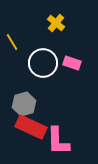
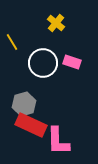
pink rectangle: moved 1 px up
red rectangle: moved 2 px up
